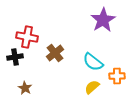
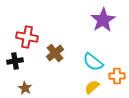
black cross: moved 4 px down
